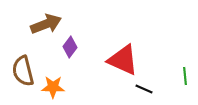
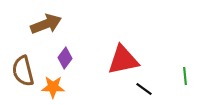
purple diamond: moved 5 px left, 11 px down
red triangle: rotated 36 degrees counterclockwise
black line: rotated 12 degrees clockwise
